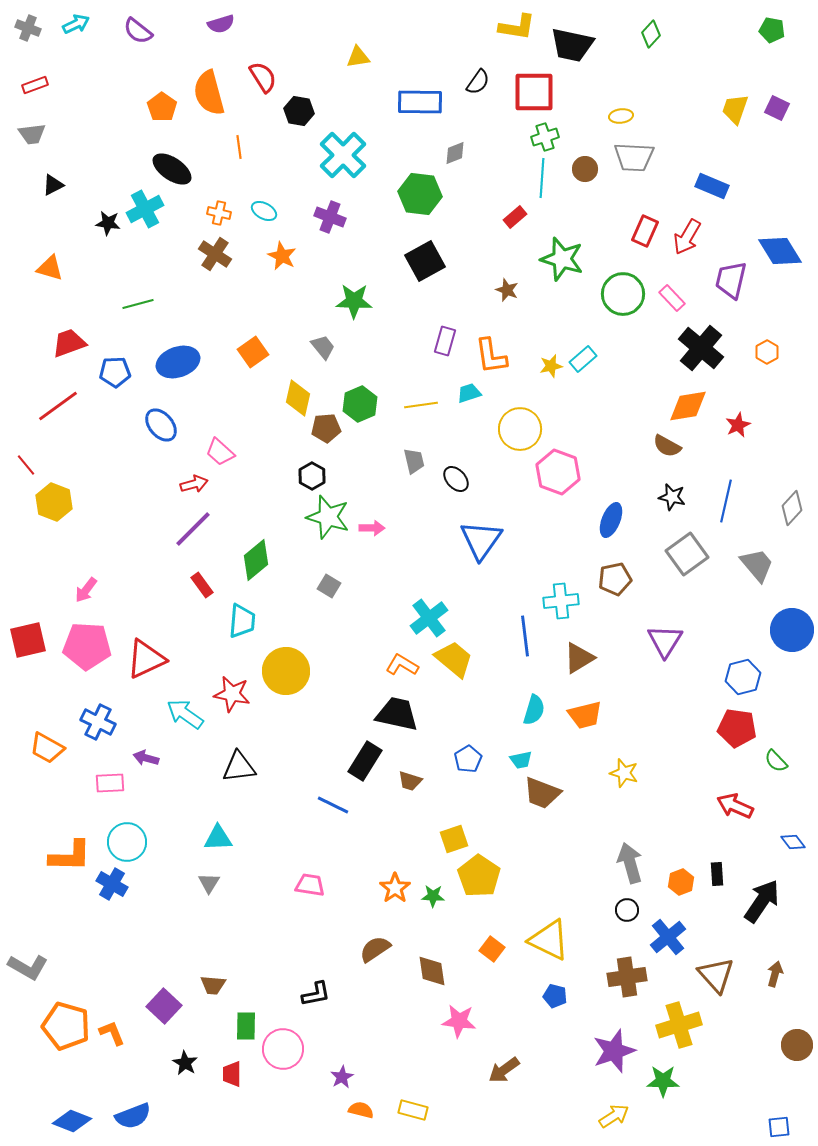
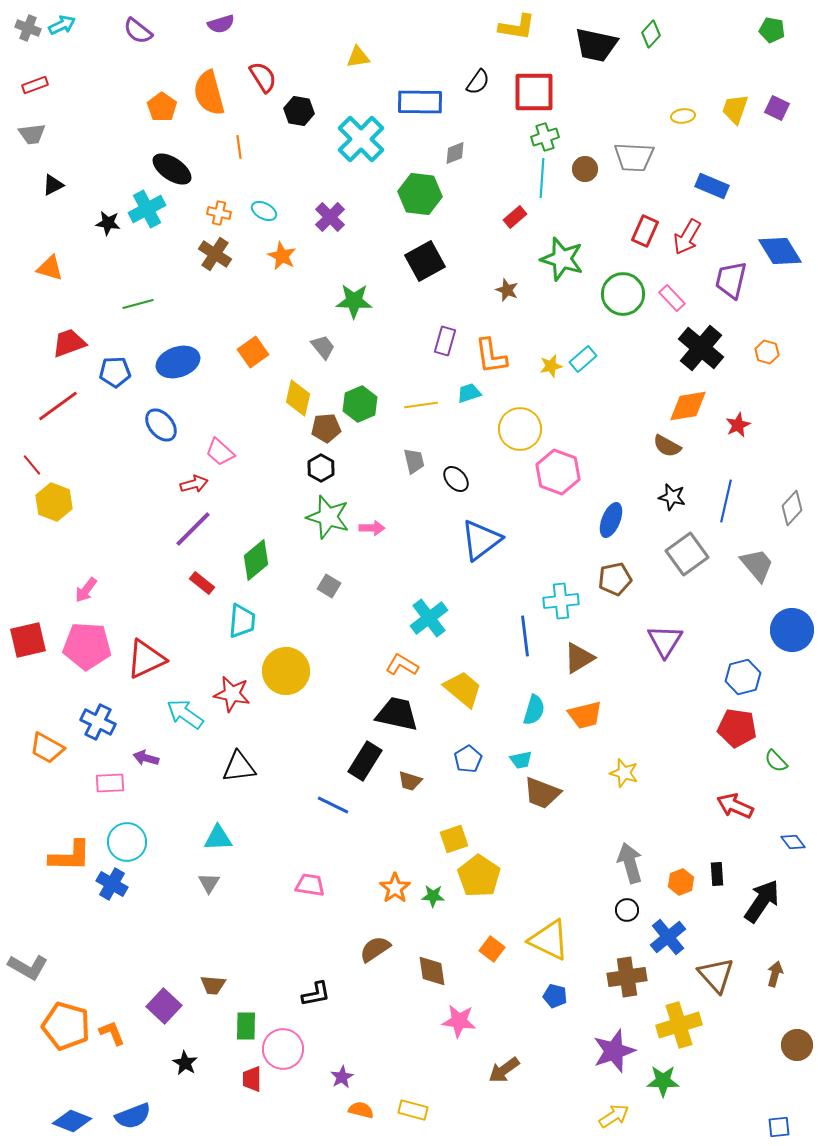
cyan arrow at (76, 24): moved 14 px left, 1 px down
black trapezoid at (572, 45): moved 24 px right
yellow ellipse at (621, 116): moved 62 px right
cyan cross at (343, 155): moved 18 px right, 16 px up
cyan cross at (145, 209): moved 2 px right
purple cross at (330, 217): rotated 24 degrees clockwise
orange hexagon at (767, 352): rotated 15 degrees counterclockwise
red line at (26, 465): moved 6 px right
black hexagon at (312, 476): moved 9 px right, 8 px up
blue triangle at (481, 540): rotated 18 degrees clockwise
red rectangle at (202, 585): moved 2 px up; rotated 15 degrees counterclockwise
yellow trapezoid at (454, 659): moved 9 px right, 30 px down
red trapezoid at (232, 1074): moved 20 px right, 5 px down
